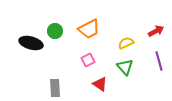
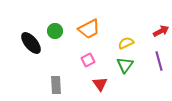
red arrow: moved 5 px right
black ellipse: rotated 35 degrees clockwise
green triangle: moved 2 px up; rotated 18 degrees clockwise
red triangle: rotated 21 degrees clockwise
gray rectangle: moved 1 px right, 3 px up
